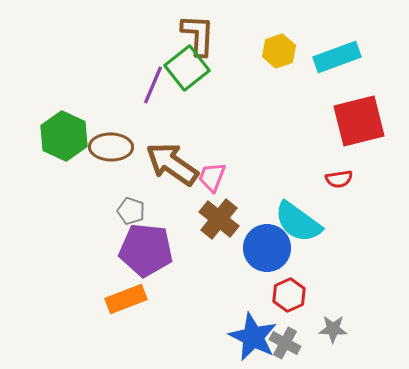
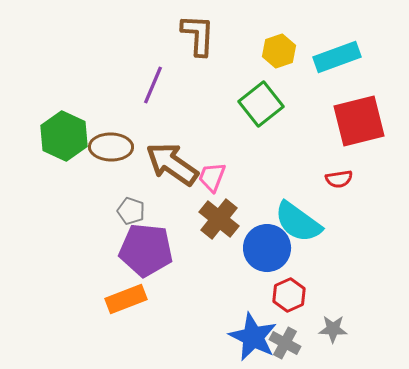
green square: moved 74 px right, 36 px down
